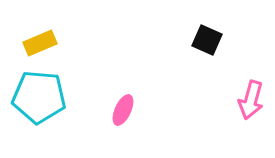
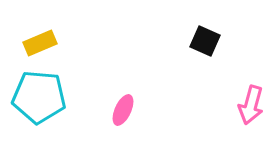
black square: moved 2 px left, 1 px down
pink arrow: moved 5 px down
